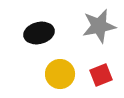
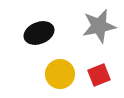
black ellipse: rotated 8 degrees counterclockwise
red square: moved 2 px left
